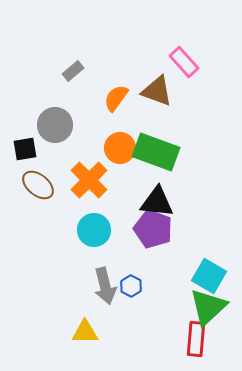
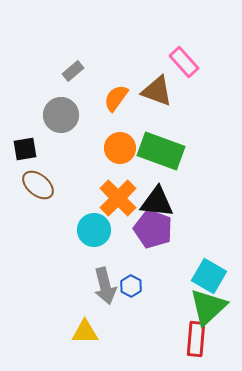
gray circle: moved 6 px right, 10 px up
green rectangle: moved 5 px right, 1 px up
orange cross: moved 29 px right, 18 px down
